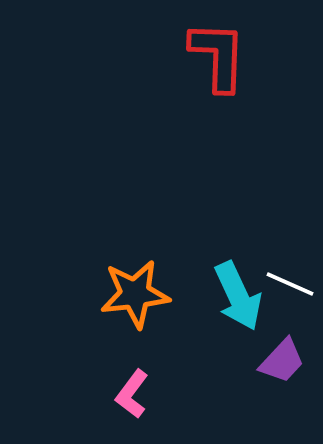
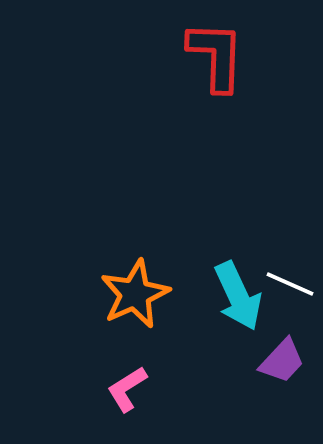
red L-shape: moved 2 px left
orange star: rotated 18 degrees counterclockwise
pink L-shape: moved 5 px left, 5 px up; rotated 21 degrees clockwise
